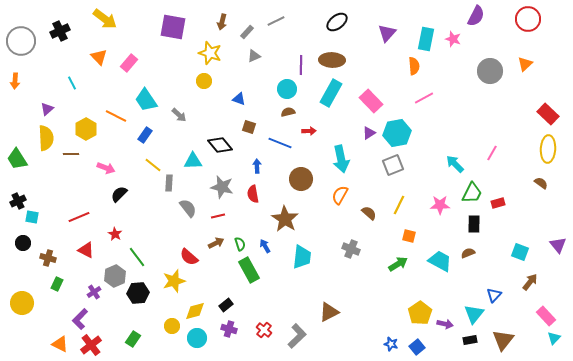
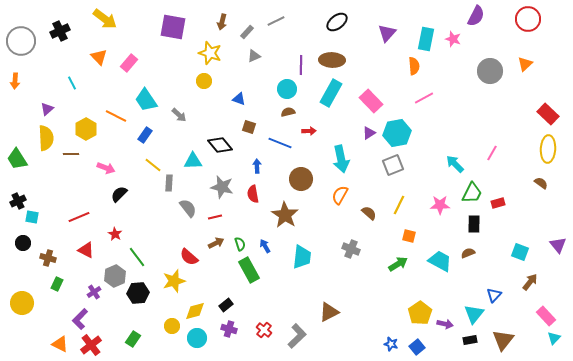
red line at (218, 216): moved 3 px left, 1 px down
brown star at (285, 219): moved 4 px up
